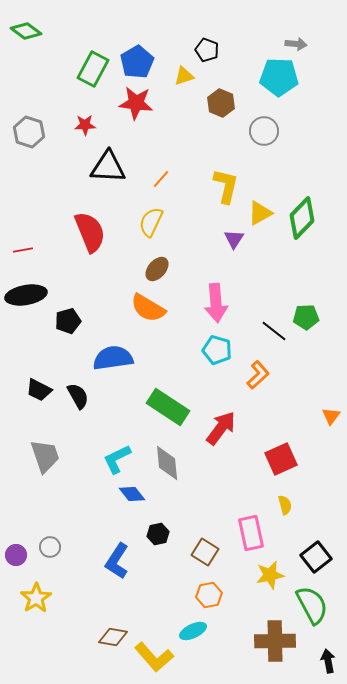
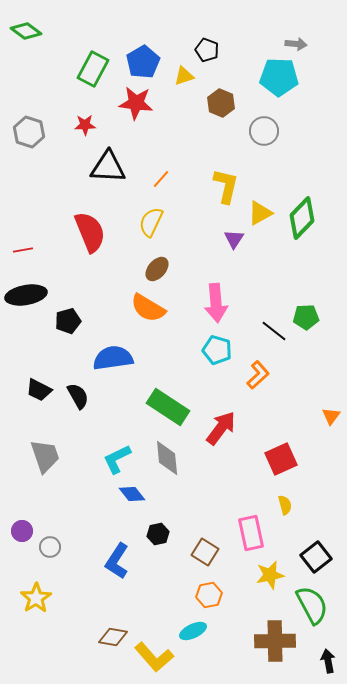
blue pentagon at (137, 62): moved 6 px right
gray diamond at (167, 463): moved 5 px up
purple circle at (16, 555): moved 6 px right, 24 px up
